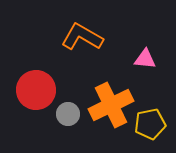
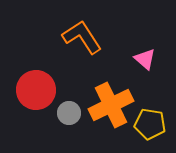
orange L-shape: rotated 27 degrees clockwise
pink triangle: rotated 35 degrees clockwise
gray circle: moved 1 px right, 1 px up
yellow pentagon: rotated 20 degrees clockwise
